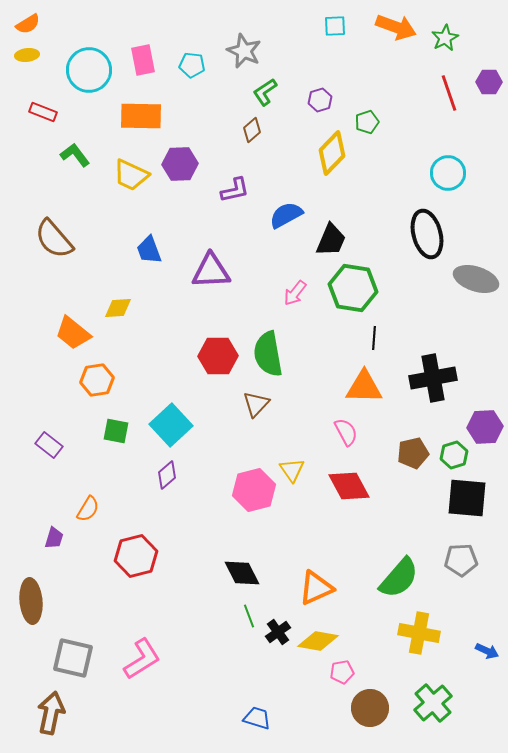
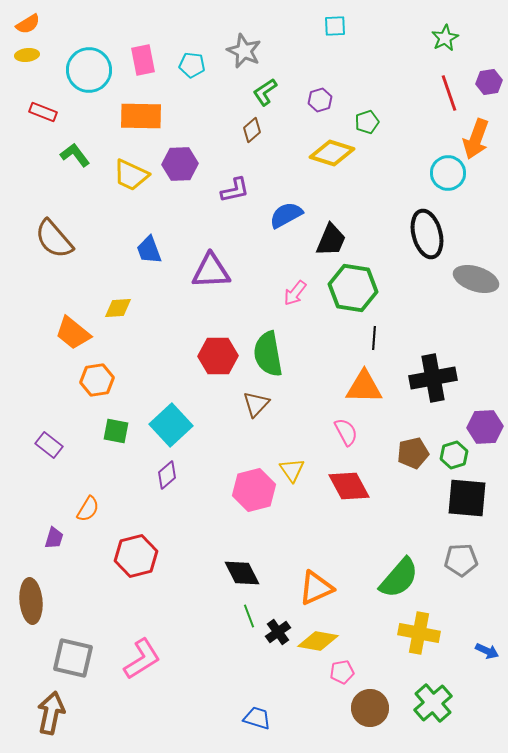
orange arrow at (396, 27): moved 80 px right, 112 px down; rotated 90 degrees clockwise
purple hexagon at (489, 82): rotated 10 degrees counterclockwise
yellow diamond at (332, 153): rotated 63 degrees clockwise
